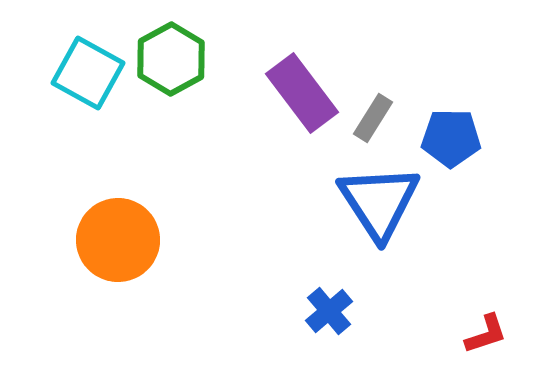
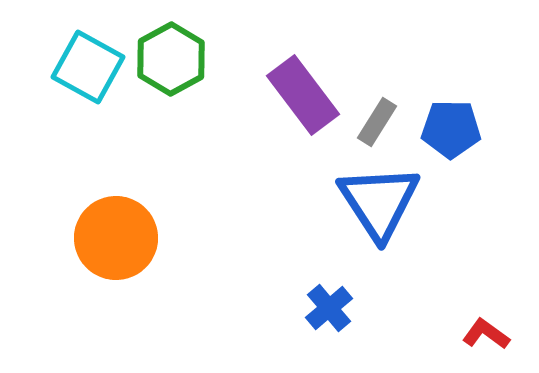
cyan square: moved 6 px up
purple rectangle: moved 1 px right, 2 px down
gray rectangle: moved 4 px right, 4 px down
blue pentagon: moved 9 px up
orange circle: moved 2 px left, 2 px up
blue cross: moved 3 px up
red L-shape: rotated 126 degrees counterclockwise
